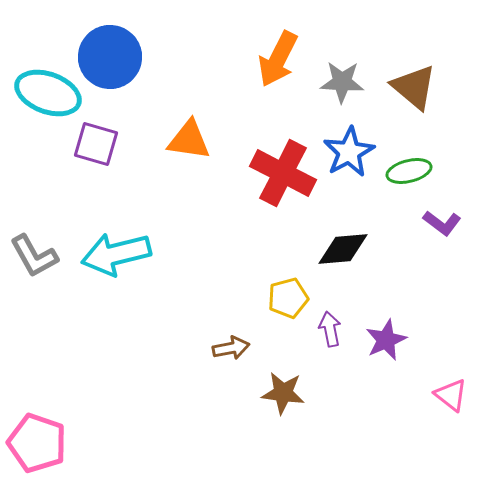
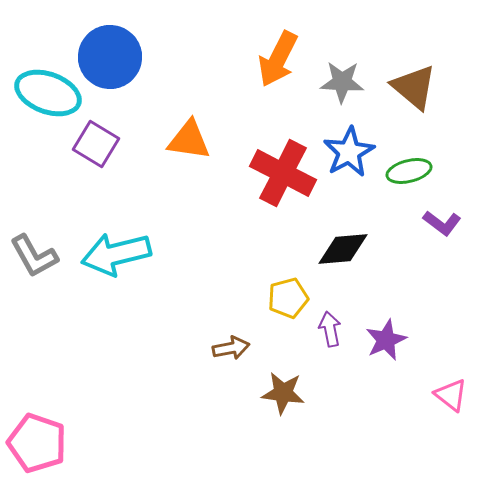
purple square: rotated 15 degrees clockwise
